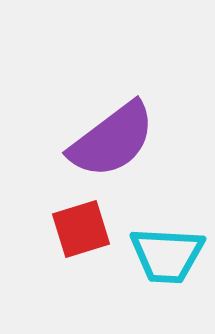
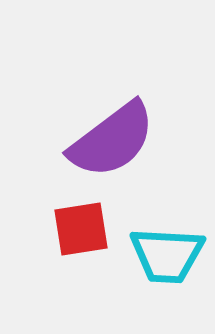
red square: rotated 8 degrees clockwise
